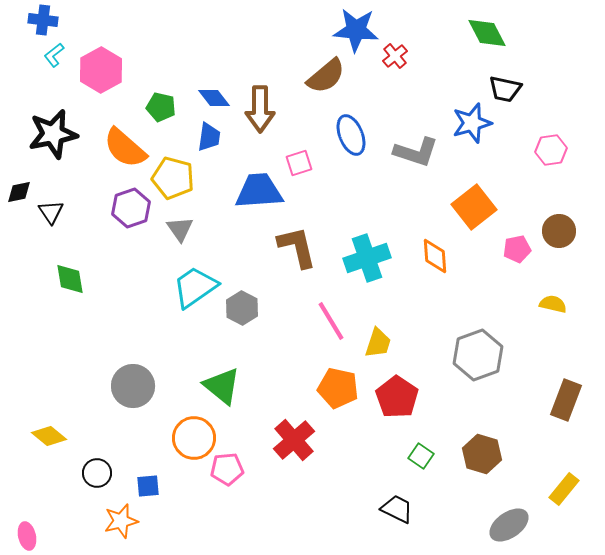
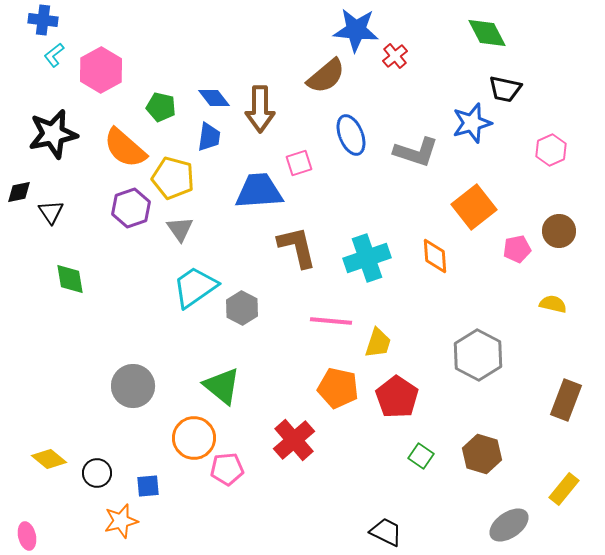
pink hexagon at (551, 150): rotated 16 degrees counterclockwise
pink line at (331, 321): rotated 54 degrees counterclockwise
gray hexagon at (478, 355): rotated 12 degrees counterclockwise
yellow diamond at (49, 436): moved 23 px down
black trapezoid at (397, 509): moved 11 px left, 23 px down
